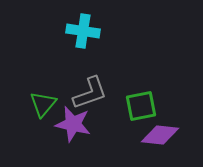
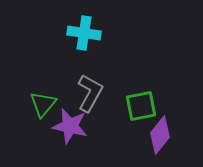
cyan cross: moved 1 px right, 2 px down
gray L-shape: rotated 42 degrees counterclockwise
purple star: moved 3 px left, 2 px down
purple diamond: rotated 57 degrees counterclockwise
